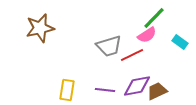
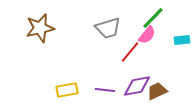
green line: moved 1 px left
pink semicircle: rotated 18 degrees counterclockwise
cyan rectangle: moved 2 px right, 2 px up; rotated 42 degrees counterclockwise
gray trapezoid: moved 1 px left, 18 px up
red line: moved 2 px left, 3 px up; rotated 25 degrees counterclockwise
yellow rectangle: rotated 70 degrees clockwise
